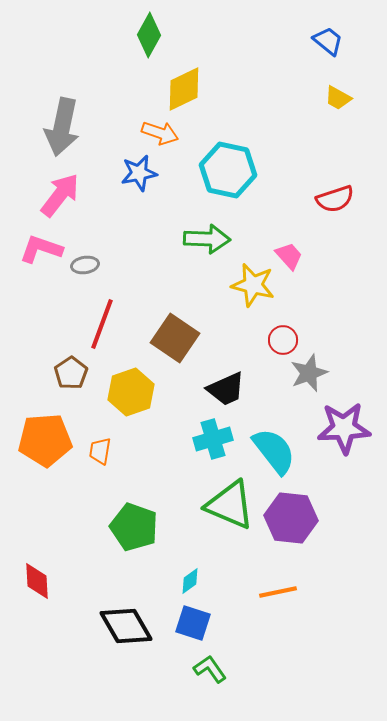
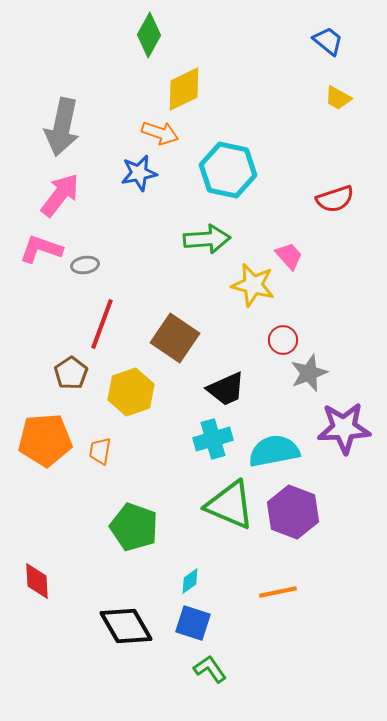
green arrow: rotated 6 degrees counterclockwise
cyan semicircle: rotated 63 degrees counterclockwise
purple hexagon: moved 2 px right, 6 px up; rotated 15 degrees clockwise
